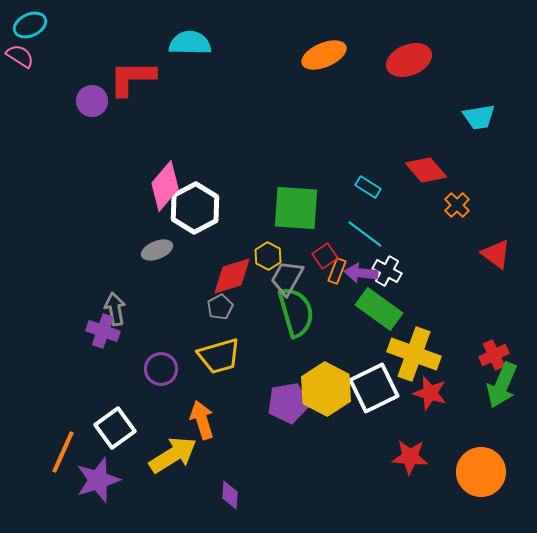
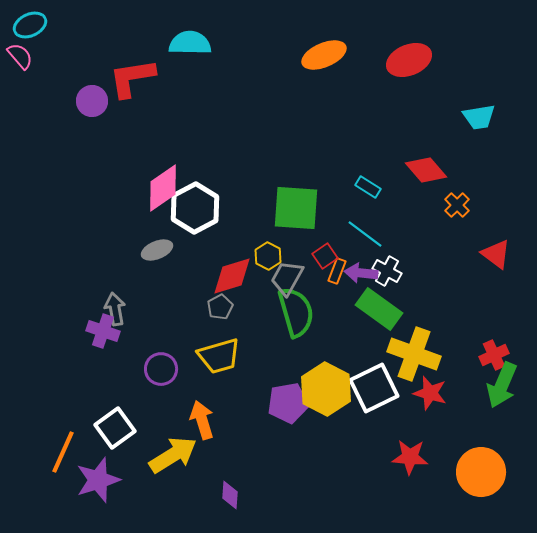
pink semicircle at (20, 56): rotated 16 degrees clockwise
red L-shape at (132, 78): rotated 9 degrees counterclockwise
pink diamond at (165, 186): moved 2 px left, 2 px down; rotated 15 degrees clockwise
